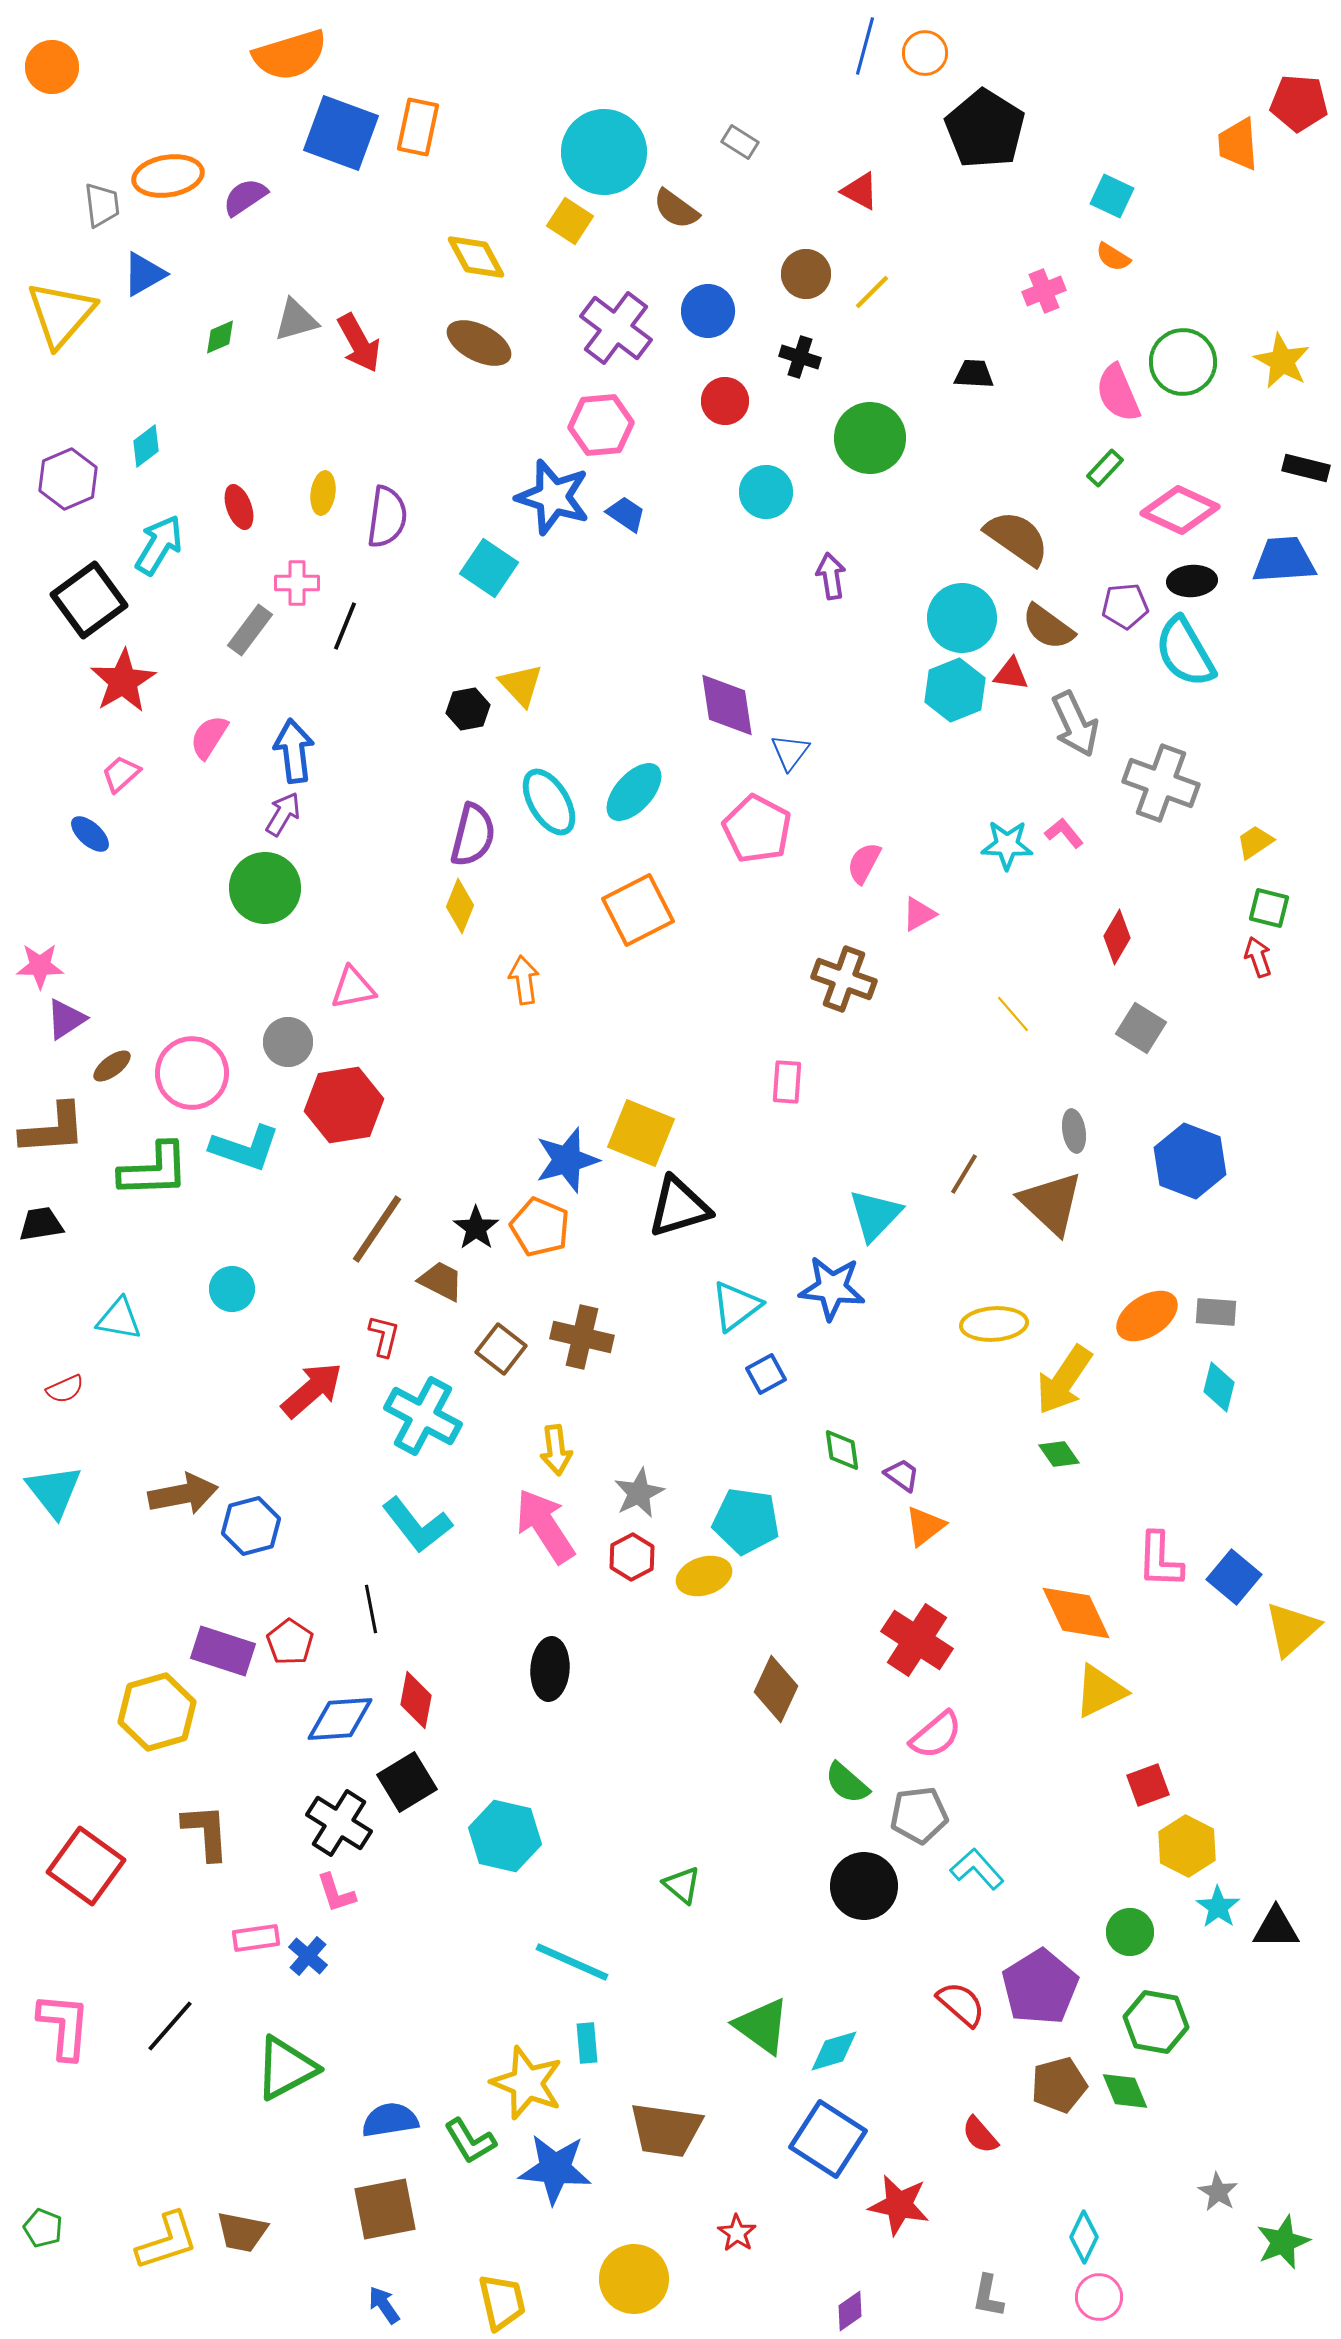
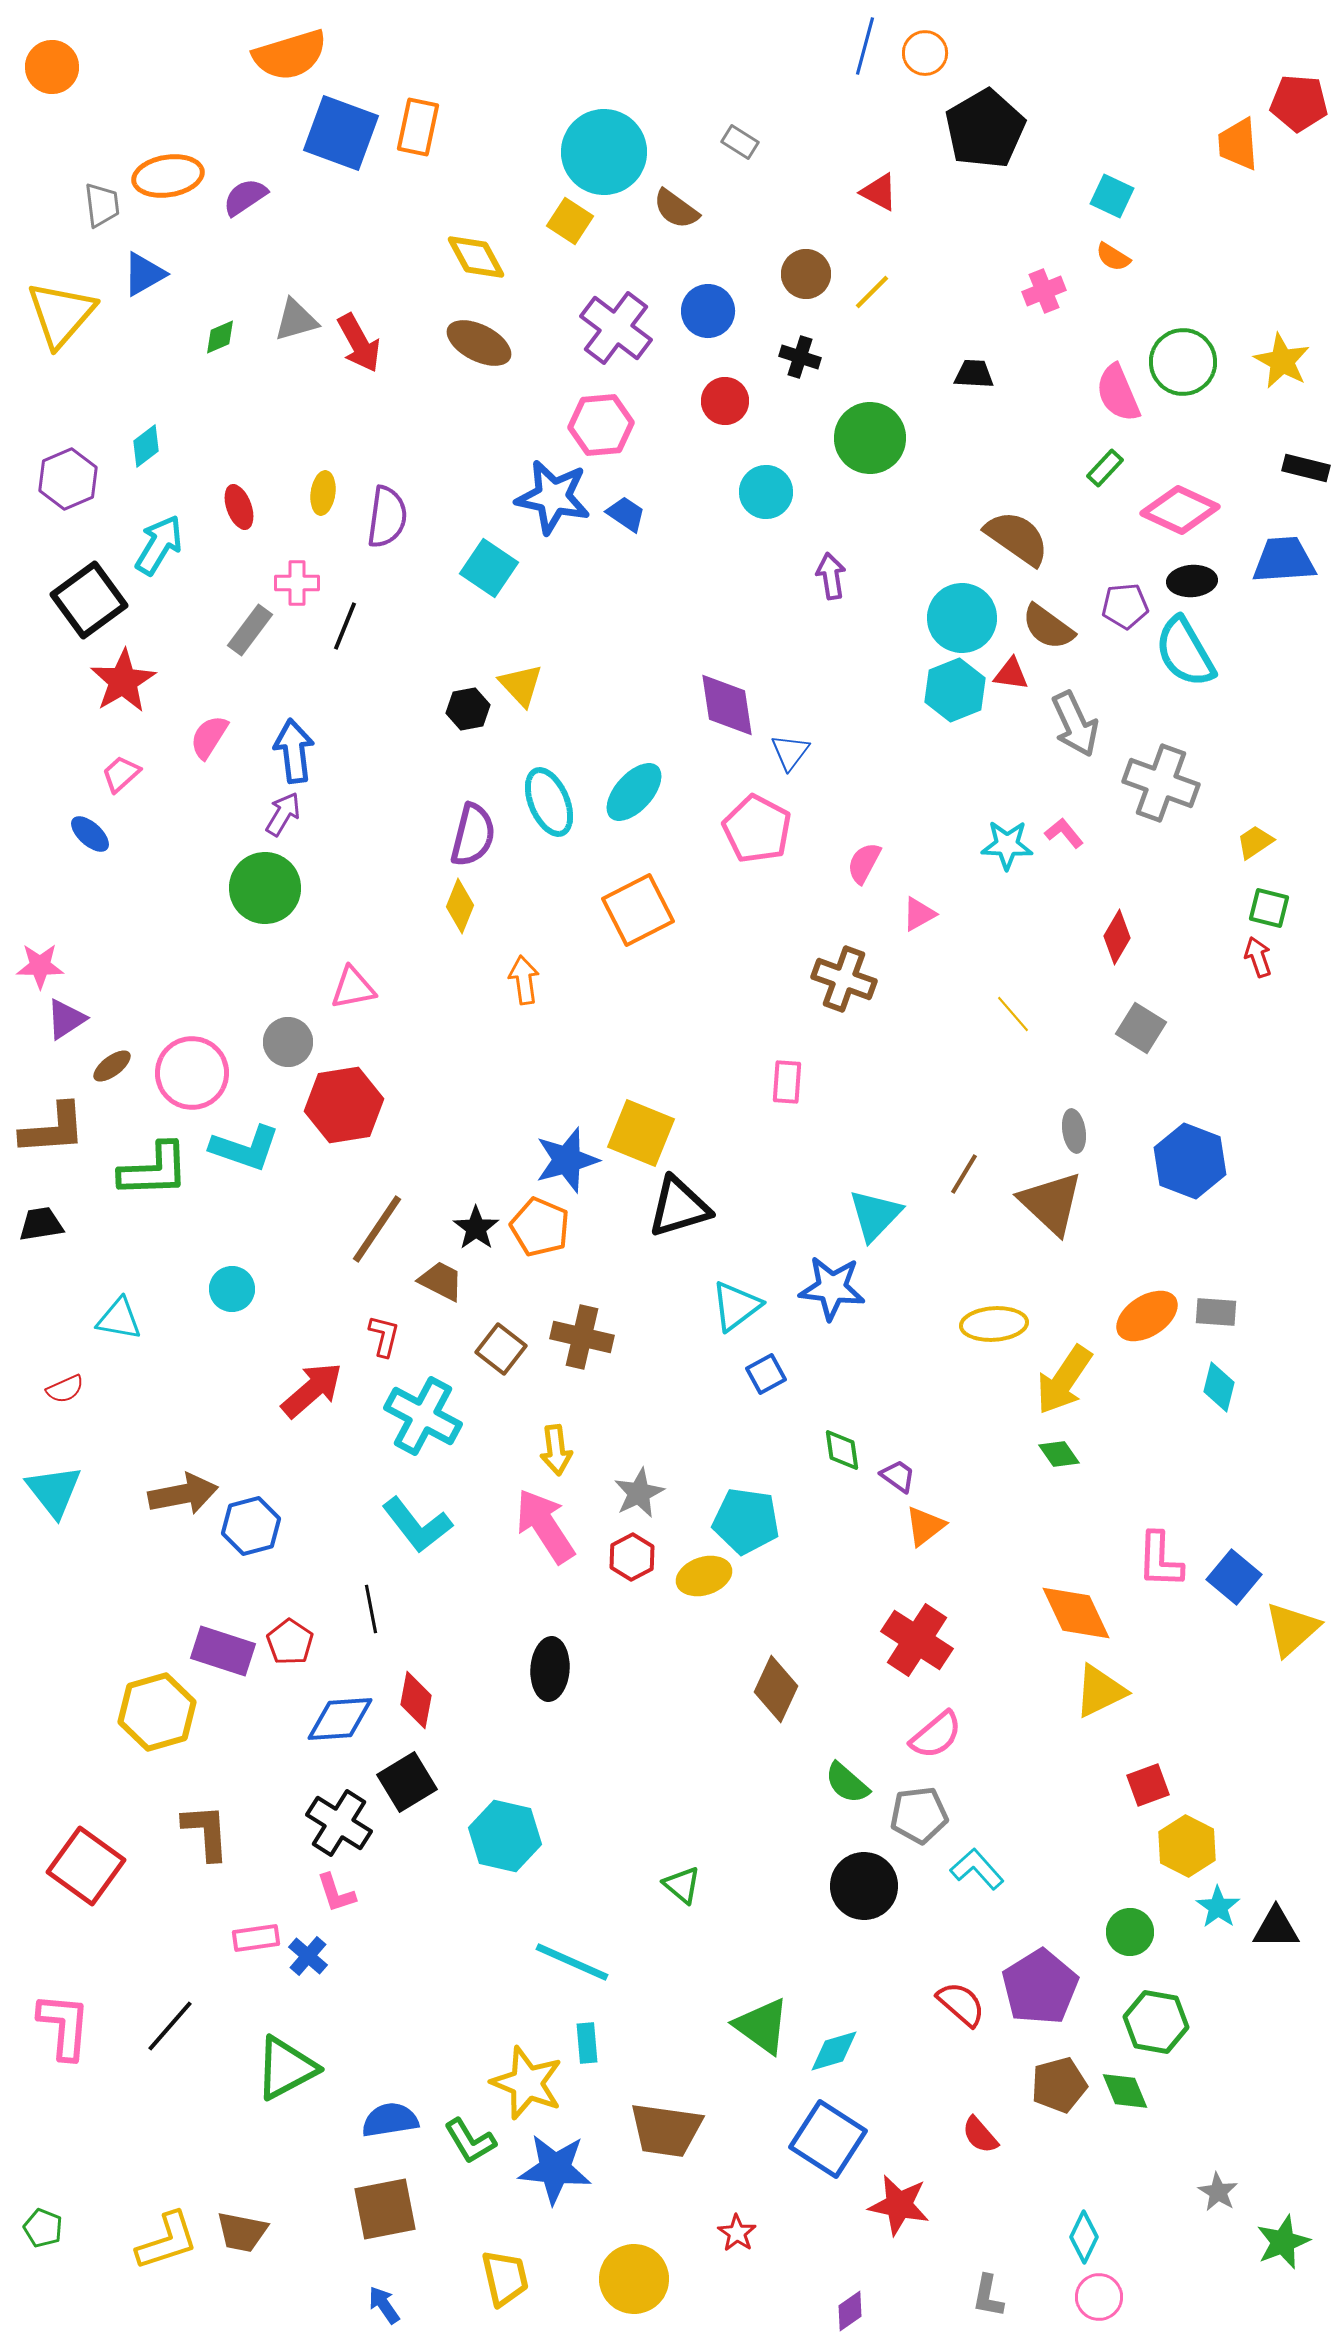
black pentagon at (985, 129): rotated 10 degrees clockwise
red triangle at (860, 191): moved 19 px right, 1 px down
blue star at (553, 497): rotated 6 degrees counterclockwise
cyan ellipse at (549, 802): rotated 8 degrees clockwise
purple trapezoid at (902, 1475): moved 4 px left, 1 px down
yellow trapezoid at (502, 2302): moved 3 px right, 24 px up
